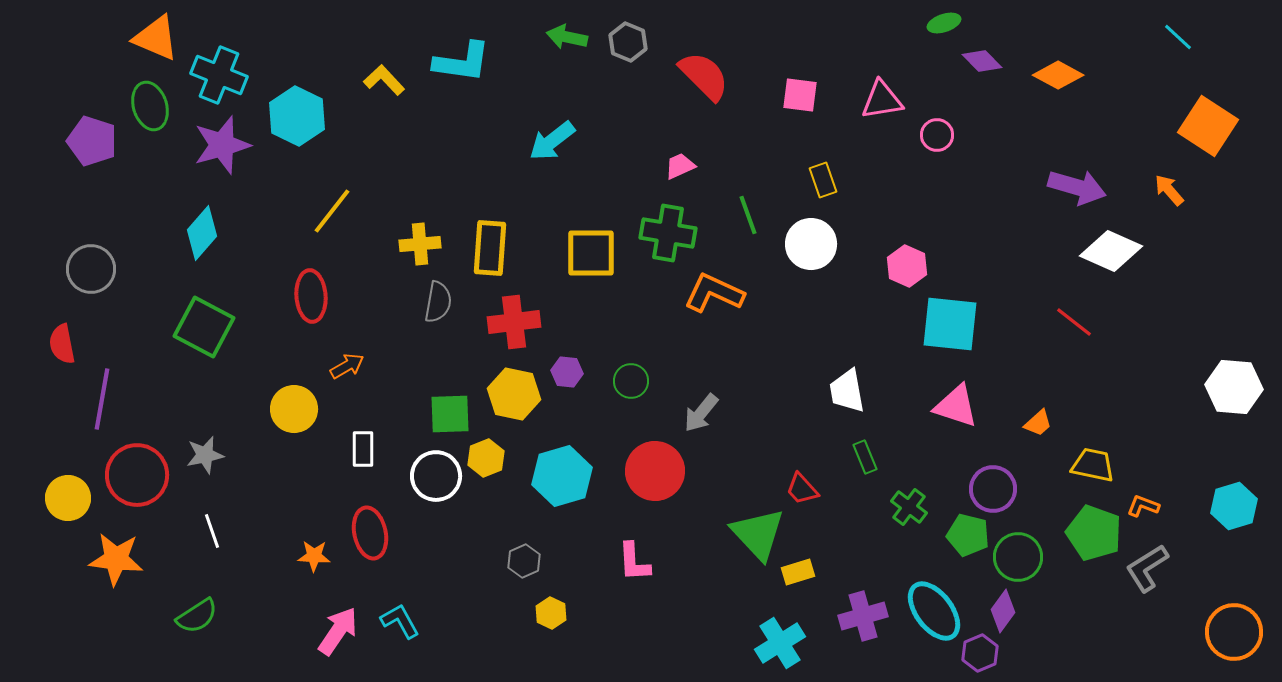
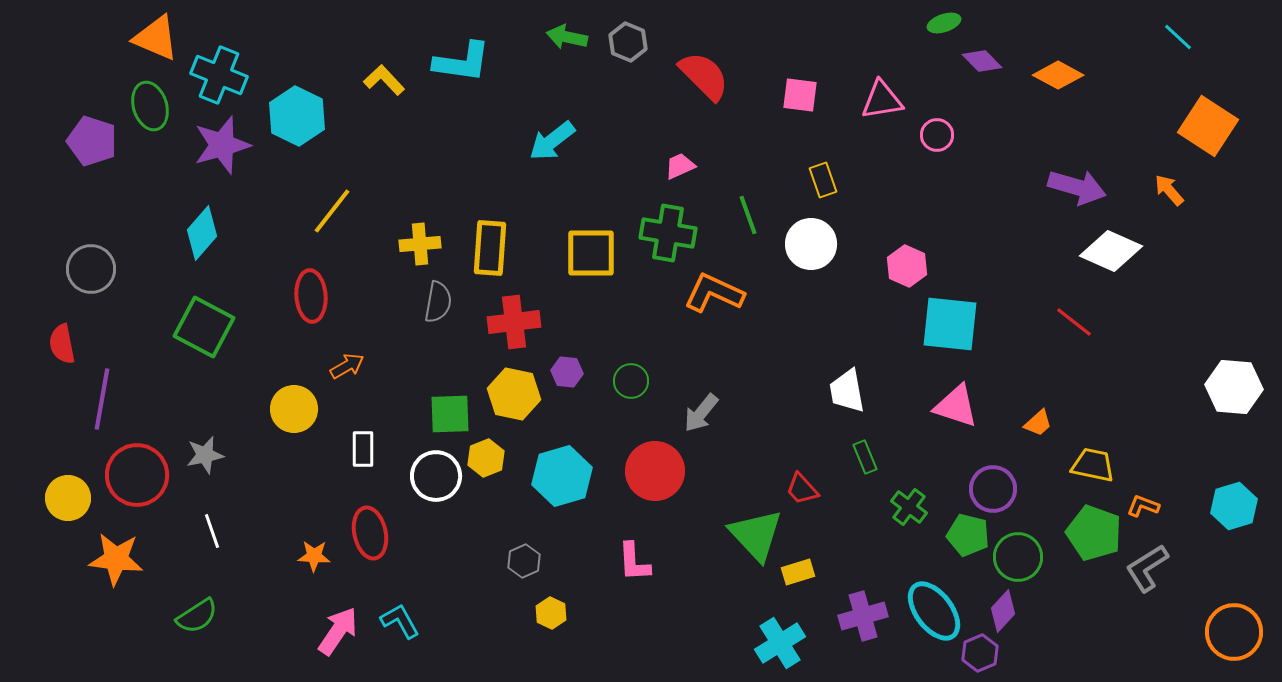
green triangle at (758, 534): moved 2 px left, 1 px down
purple diamond at (1003, 611): rotated 6 degrees clockwise
